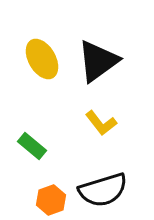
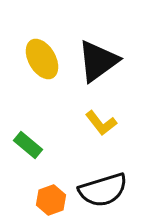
green rectangle: moved 4 px left, 1 px up
